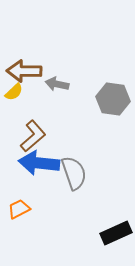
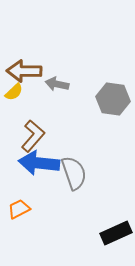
brown L-shape: rotated 8 degrees counterclockwise
